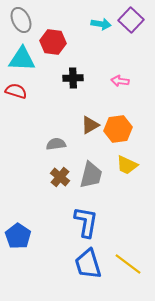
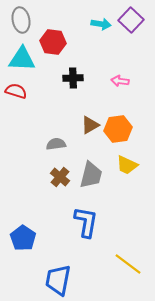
gray ellipse: rotated 15 degrees clockwise
blue pentagon: moved 5 px right, 2 px down
blue trapezoid: moved 30 px left, 16 px down; rotated 28 degrees clockwise
